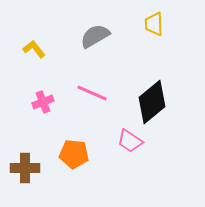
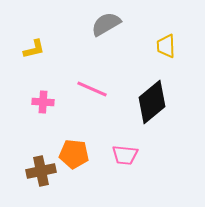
yellow trapezoid: moved 12 px right, 22 px down
gray semicircle: moved 11 px right, 12 px up
yellow L-shape: rotated 115 degrees clockwise
pink line: moved 4 px up
pink cross: rotated 25 degrees clockwise
pink trapezoid: moved 5 px left, 14 px down; rotated 28 degrees counterclockwise
brown cross: moved 16 px right, 3 px down; rotated 12 degrees counterclockwise
